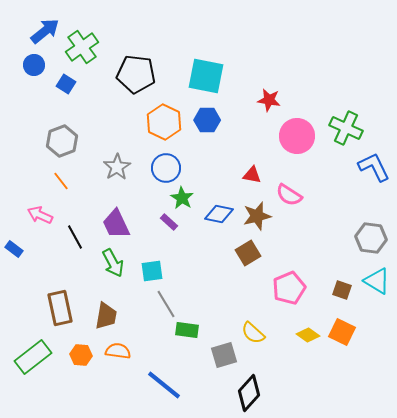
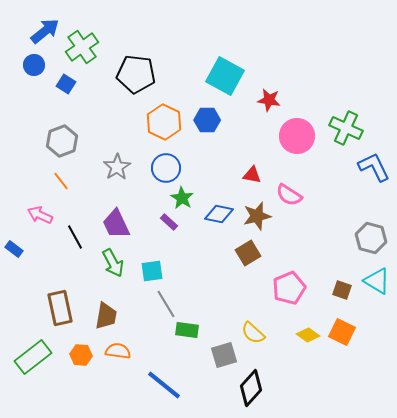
cyan square at (206, 76): moved 19 px right; rotated 18 degrees clockwise
gray hexagon at (371, 238): rotated 8 degrees clockwise
black diamond at (249, 393): moved 2 px right, 5 px up
